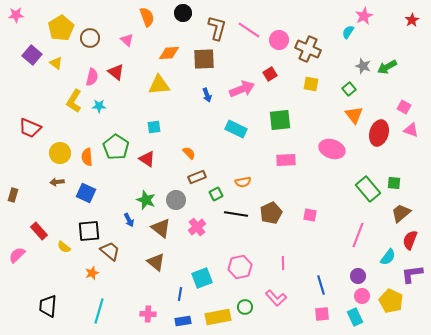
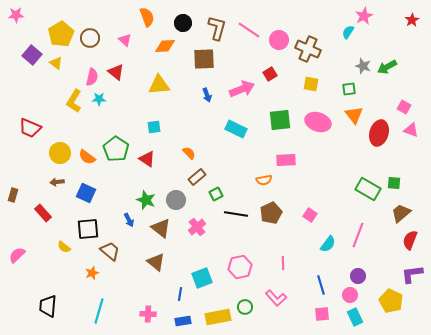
black circle at (183, 13): moved 10 px down
yellow pentagon at (61, 28): moved 6 px down
pink triangle at (127, 40): moved 2 px left
orange diamond at (169, 53): moved 4 px left, 7 px up
green square at (349, 89): rotated 32 degrees clockwise
cyan star at (99, 106): moved 7 px up
green pentagon at (116, 147): moved 2 px down
pink ellipse at (332, 149): moved 14 px left, 27 px up
orange semicircle at (87, 157): rotated 48 degrees counterclockwise
brown rectangle at (197, 177): rotated 18 degrees counterclockwise
orange semicircle at (243, 182): moved 21 px right, 2 px up
green rectangle at (368, 189): rotated 20 degrees counterclockwise
pink square at (310, 215): rotated 24 degrees clockwise
red rectangle at (39, 231): moved 4 px right, 18 px up
black square at (89, 231): moved 1 px left, 2 px up
cyan semicircle at (388, 257): moved 60 px left, 13 px up
pink circle at (362, 296): moved 12 px left, 1 px up
